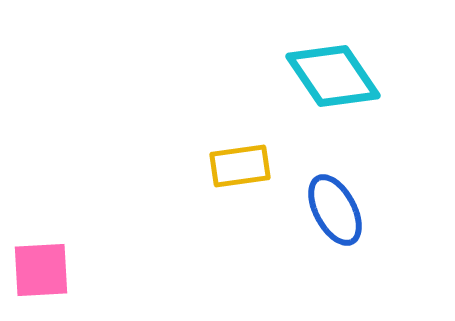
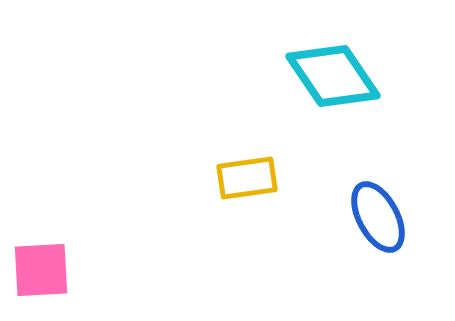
yellow rectangle: moved 7 px right, 12 px down
blue ellipse: moved 43 px right, 7 px down
